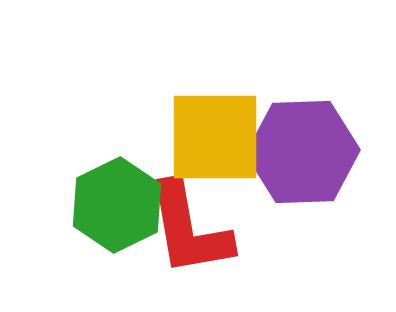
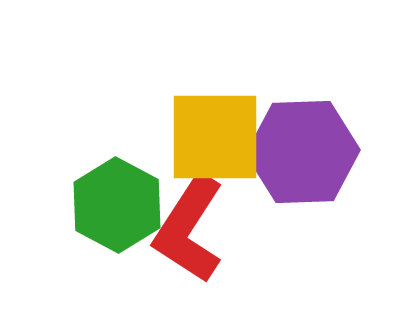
green hexagon: rotated 6 degrees counterclockwise
red L-shape: rotated 43 degrees clockwise
